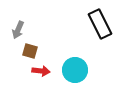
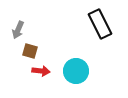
cyan circle: moved 1 px right, 1 px down
